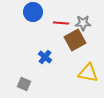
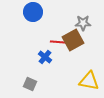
red line: moved 3 px left, 19 px down
brown square: moved 2 px left
yellow triangle: moved 1 px right, 8 px down
gray square: moved 6 px right
